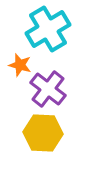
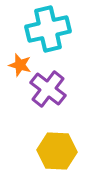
cyan cross: rotated 18 degrees clockwise
yellow hexagon: moved 14 px right, 18 px down
